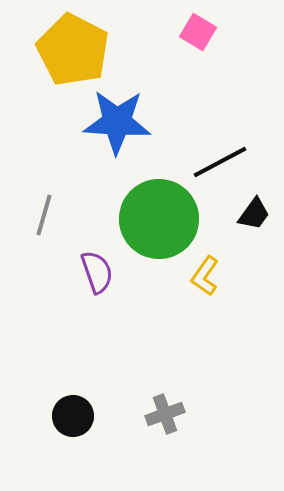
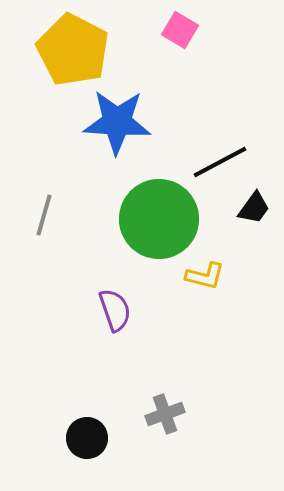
pink square: moved 18 px left, 2 px up
black trapezoid: moved 6 px up
purple semicircle: moved 18 px right, 38 px down
yellow L-shape: rotated 111 degrees counterclockwise
black circle: moved 14 px right, 22 px down
